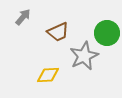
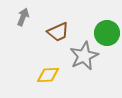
gray arrow: rotated 18 degrees counterclockwise
